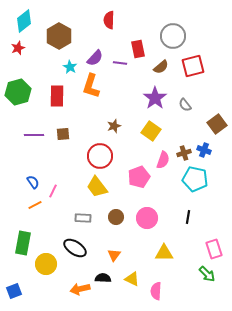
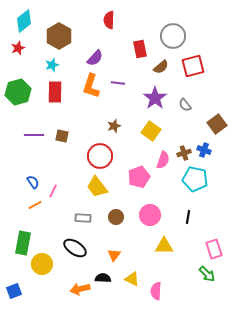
red rectangle at (138, 49): moved 2 px right
purple line at (120, 63): moved 2 px left, 20 px down
cyan star at (70, 67): moved 18 px left, 2 px up; rotated 24 degrees clockwise
red rectangle at (57, 96): moved 2 px left, 4 px up
brown square at (63, 134): moved 1 px left, 2 px down; rotated 16 degrees clockwise
pink circle at (147, 218): moved 3 px right, 3 px up
yellow triangle at (164, 253): moved 7 px up
yellow circle at (46, 264): moved 4 px left
